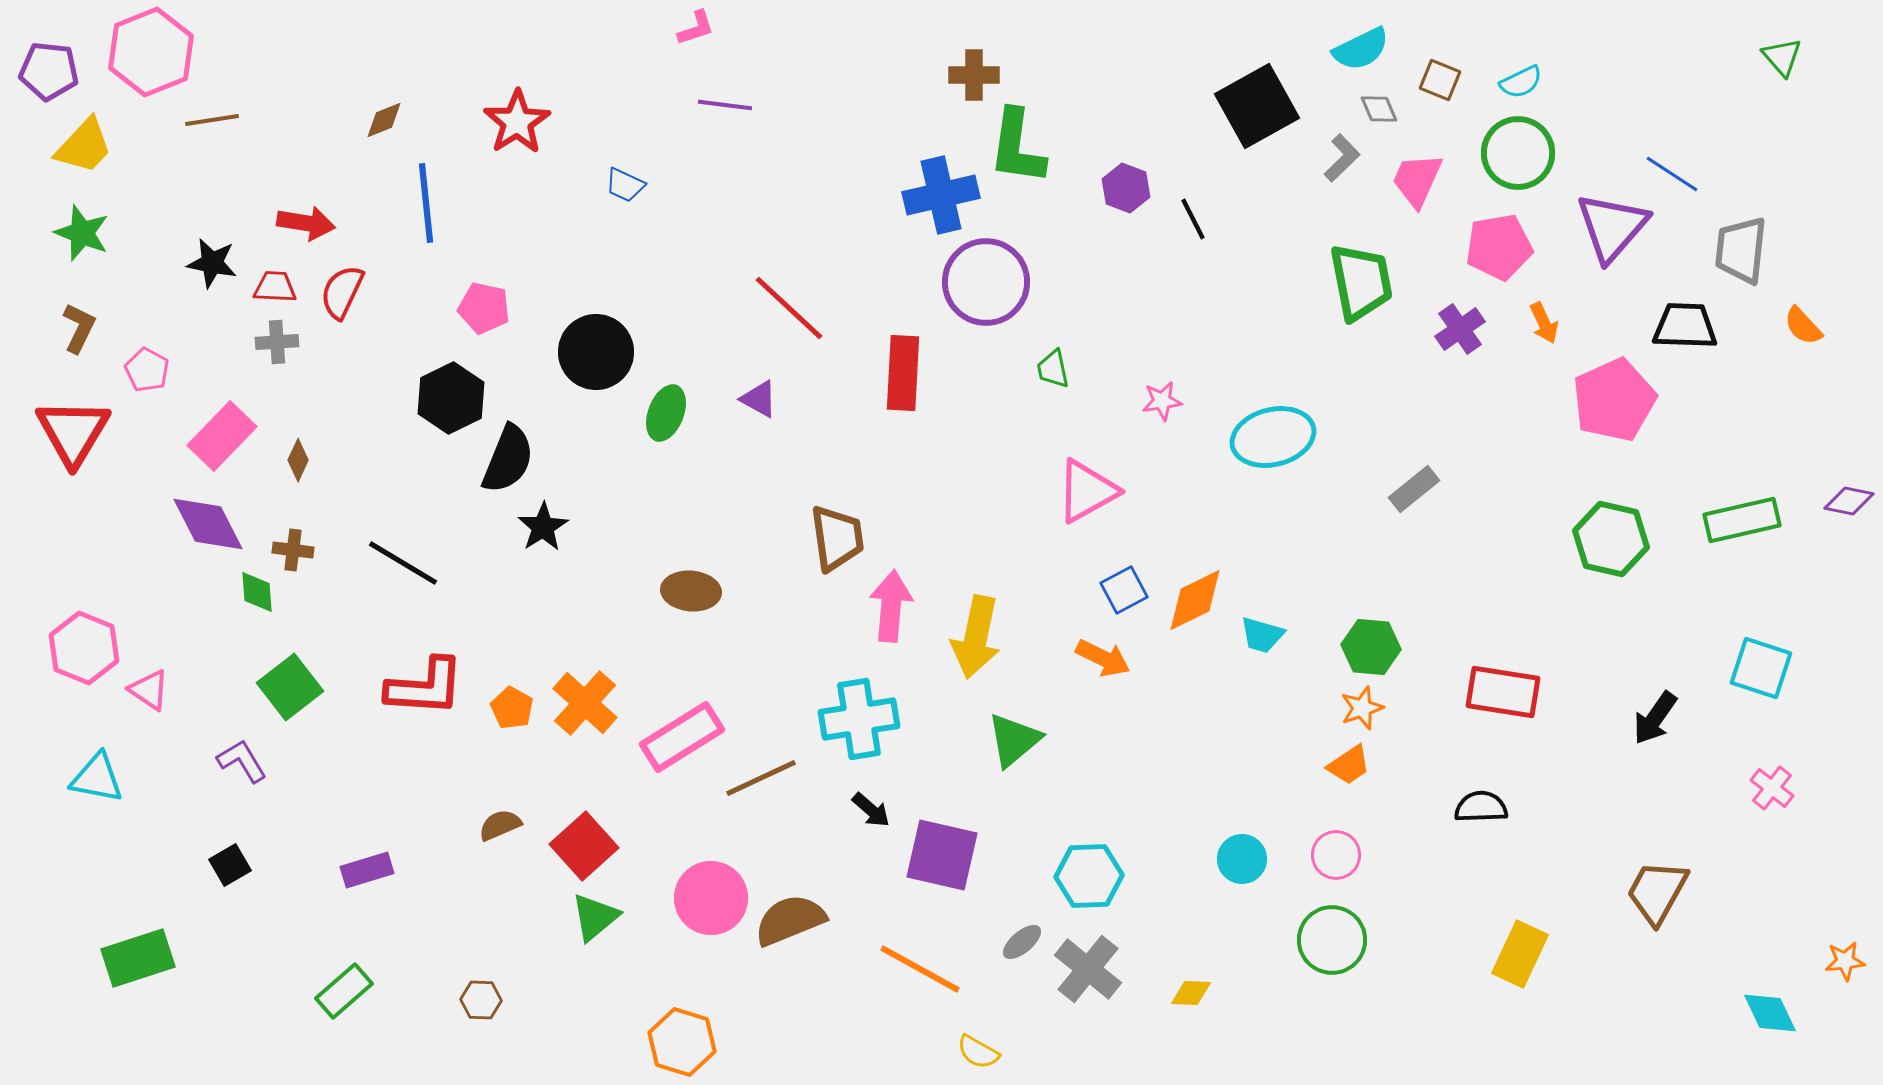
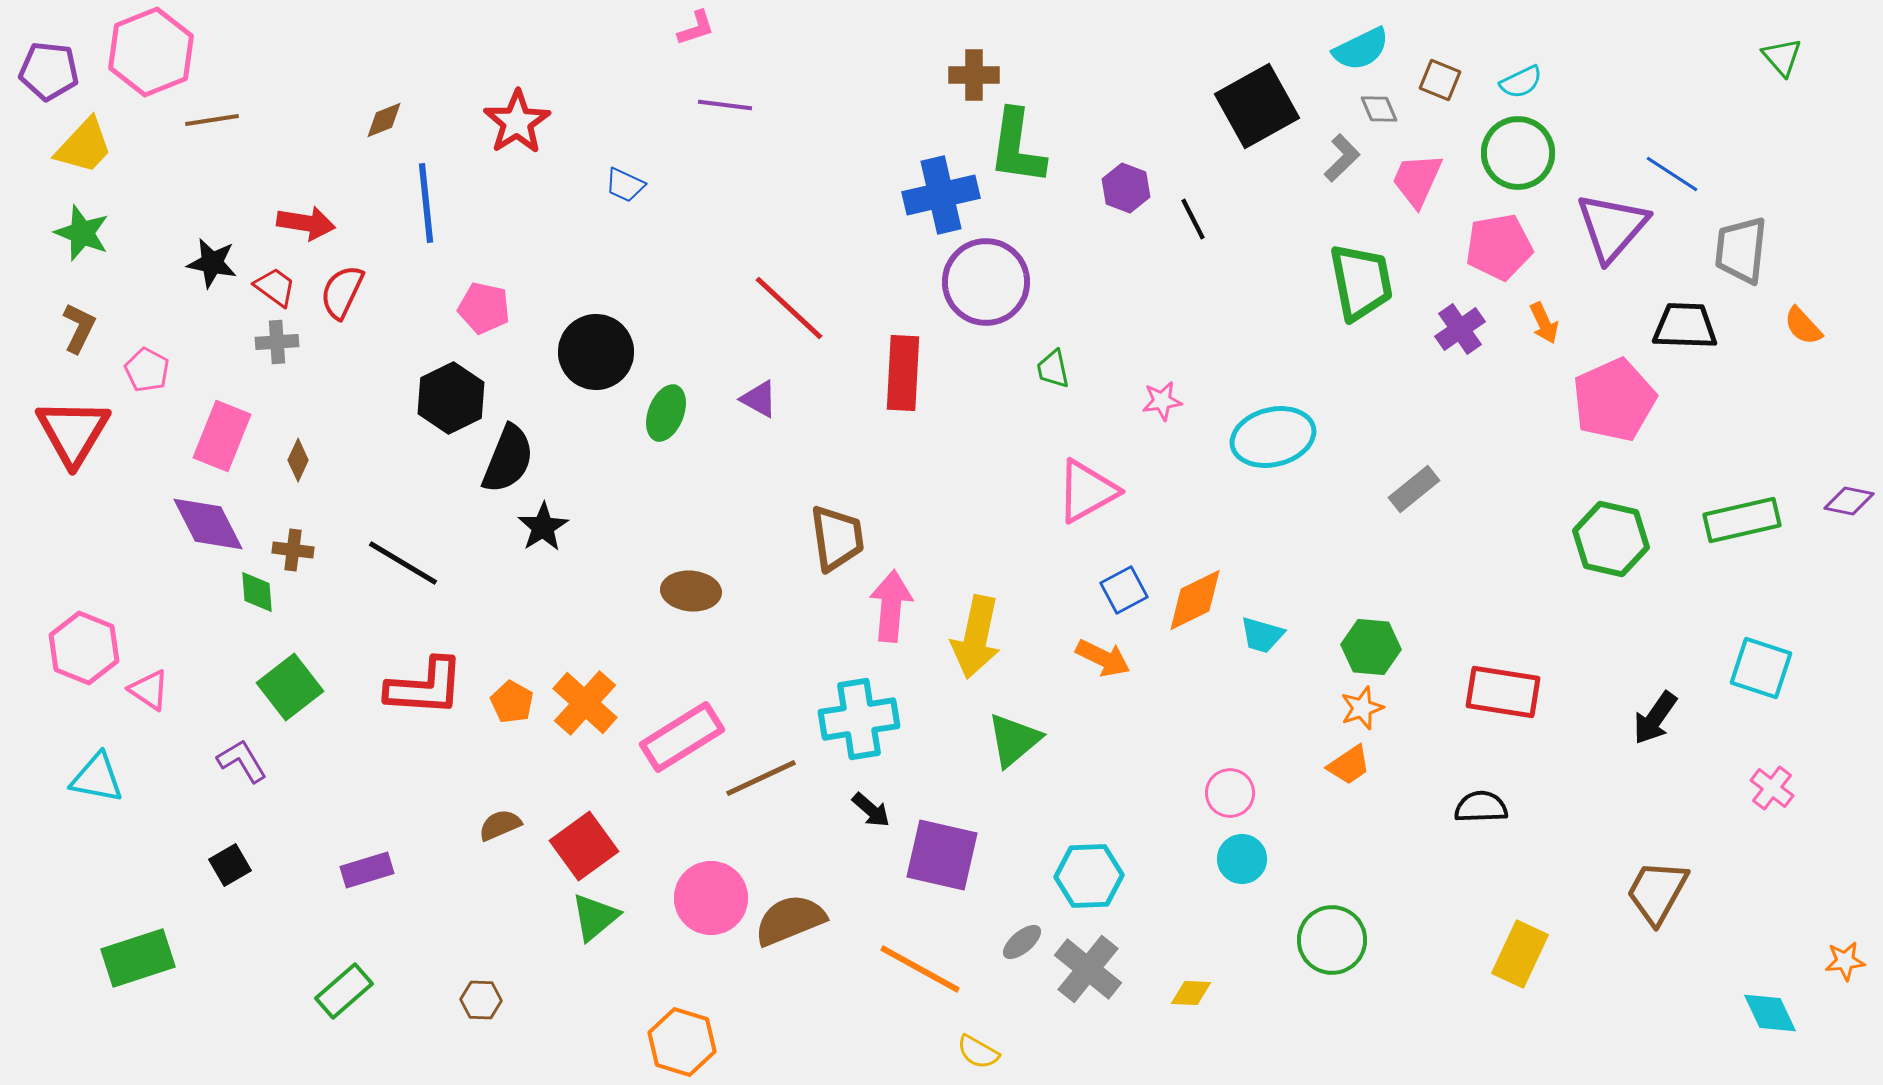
red trapezoid at (275, 287): rotated 33 degrees clockwise
pink rectangle at (222, 436): rotated 22 degrees counterclockwise
orange pentagon at (512, 708): moved 6 px up
red square at (584, 846): rotated 6 degrees clockwise
pink circle at (1336, 855): moved 106 px left, 62 px up
